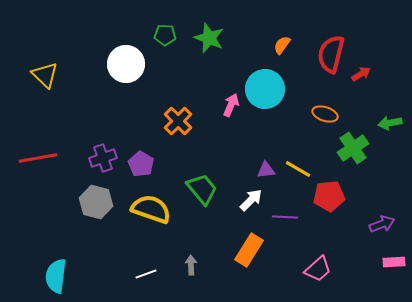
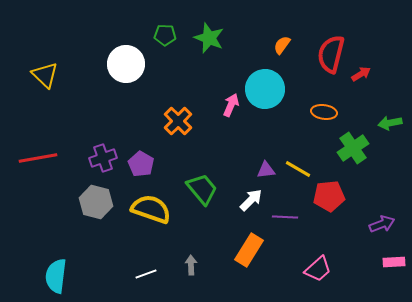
orange ellipse: moved 1 px left, 2 px up; rotated 10 degrees counterclockwise
